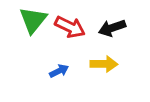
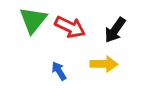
black arrow: moved 3 px right, 2 px down; rotated 36 degrees counterclockwise
blue arrow: rotated 96 degrees counterclockwise
